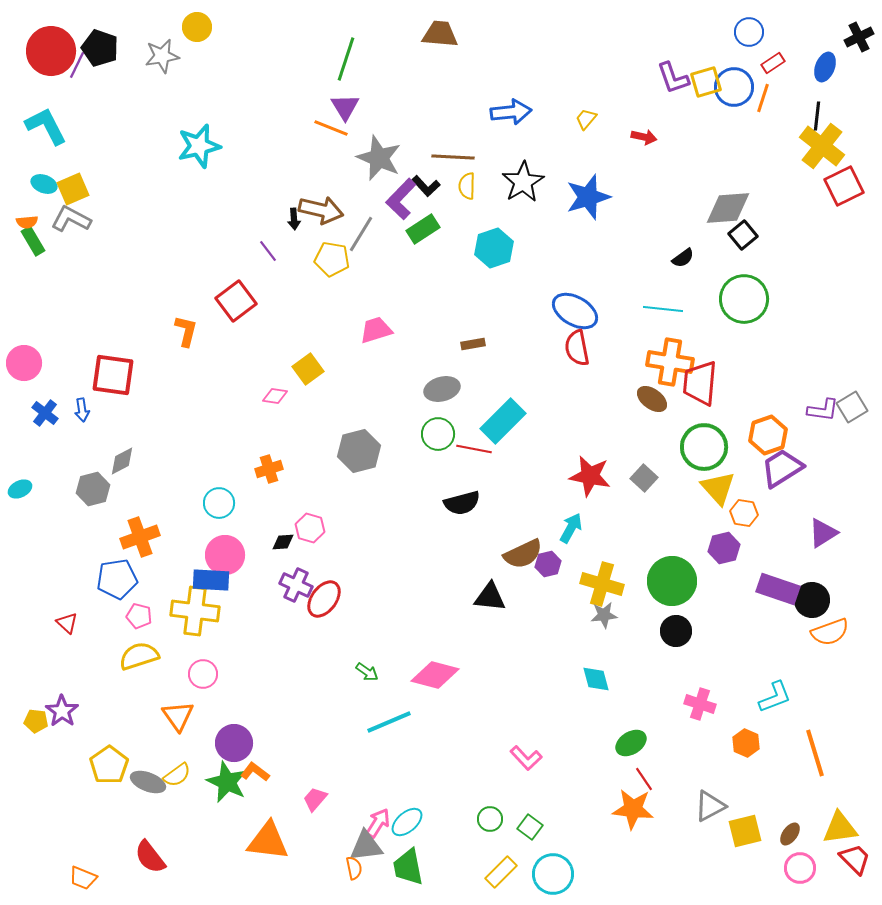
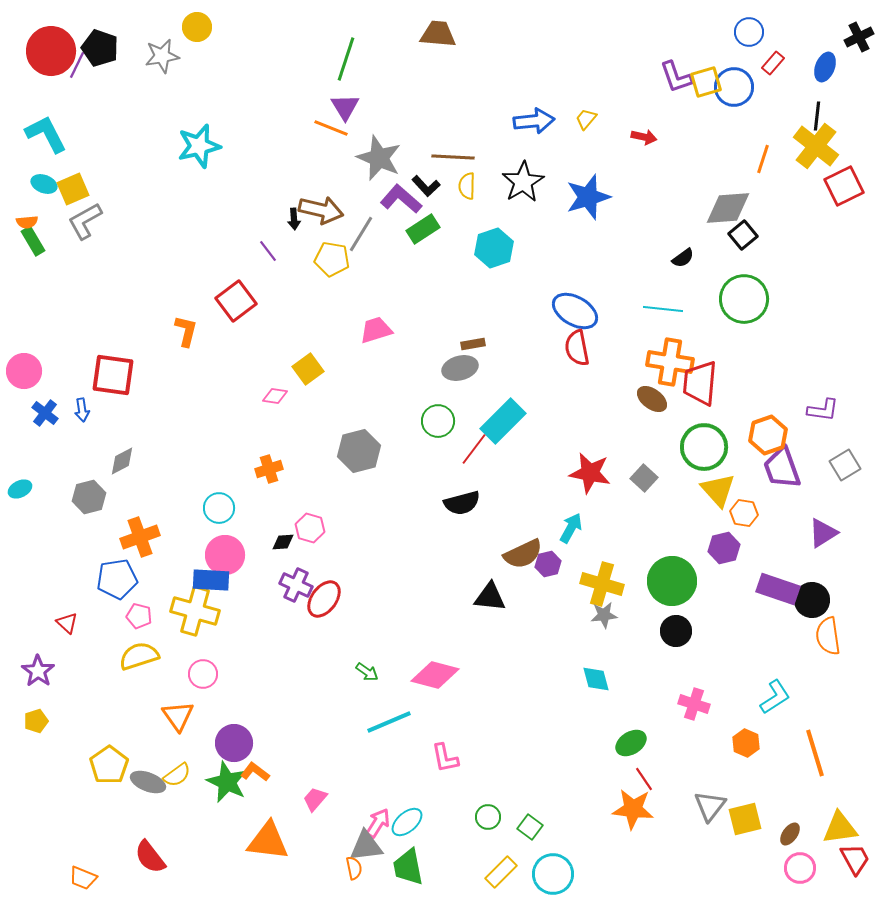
brown trapezoid at (440, 34): moved 2 px left
red rectangle at (773, 63): rotated 15 degrees counterclockwise
purple L-shape at (673, 78): moved 3 px right, 1 px up
orange line at (763, 98): moved 61 px down
blue arrow at (511, 112): moved 23 px right, 9 px down
cyan L-shape at (46, 126): moved 8 px down
yellow cross at (822, 146): moved 6 px left
purple L-shape at (401, 199): rotated 87 degrees clockwise
gray L-shape at (71, 219): moved 14 px right, 2 px down; rotated 57 degrees counterclockwise
pink circle at (24, 363): moved 8 px down
gray ellipse at (442, 389): moved 18 px right, 21 px up
gray square at (852, 407): moved 7 px left, 58 px down
green circle at (438, 434): moved 13 px up
red line at (474, 449): rotated 64 degrees counterclockwise
purple trapezoid at (782, 468): rotated 78 degrees counterclockwise
red star at (590, 476): moved 3 px up
yellow triangle at (718, 488): moved 2 px down
gray hexagon at (93, 489): moved 4 px left, 8 px down
cyan circle at (219, 503): moved 5 px down
yellow cross at (195, 611): rotated 9 degrees clockwise
orange semicircle at (830, 632): moved 2 px left, 4 px down; rotated 102 degrees clockwise
cyan L-shape at (775, 697): rotated 12 degrees counterclockwise
pink cross at (700, 704): moved 6 px left
purple star at (62, 711): moved 24 px left, 40 px up
yellow pentagon at (36, 721): rotated 25 degrees counterclockwise
pink L-shape at (526, 758): moved 81 px left; rotated 32 degrees clockwise
gray triangle at (710, 806): rotated 24 degrees counterclockwise
green circle at (490, 819): moved 2 px left, 2 px up
yellow square at (745, 831): moved 12 px up
red trapezoid at (855, 859): rotated 16 degrees clockwise
